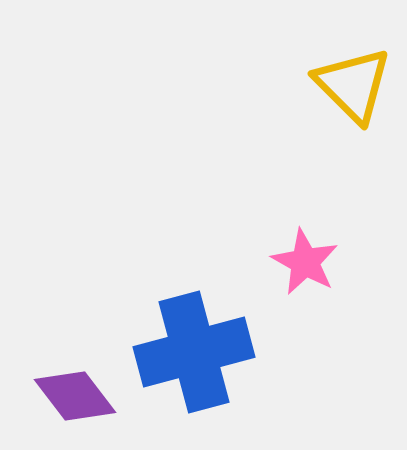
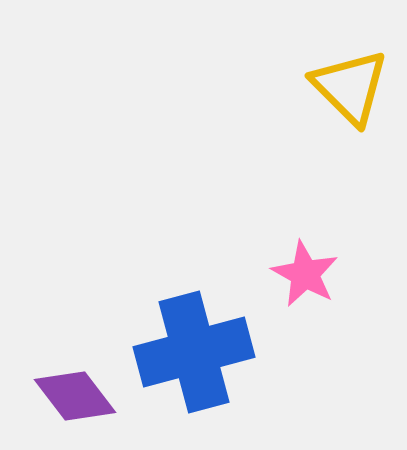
yellow triangle: moved 3 px left, 2 px down
pink star: moved 12 px down
